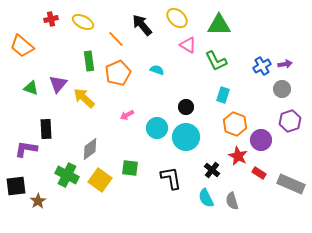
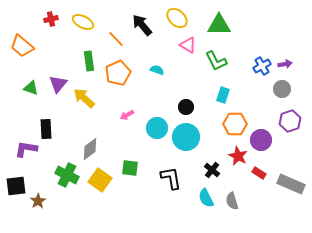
orange hexagon at (235, 124): rotated 20 degrees counterclockwise
